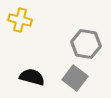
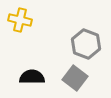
gray hexagon: rotated 12 degrees clockwise
black semicircle: rotated 15 degrees counterclockwise
